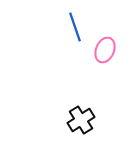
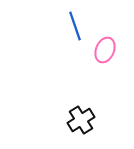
blue line: moved 1 px up
